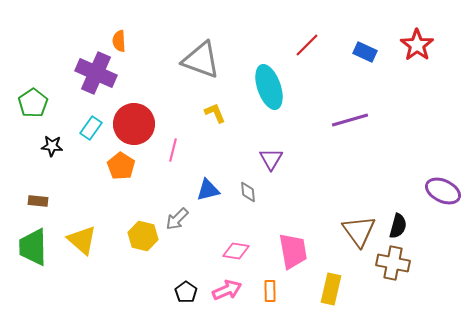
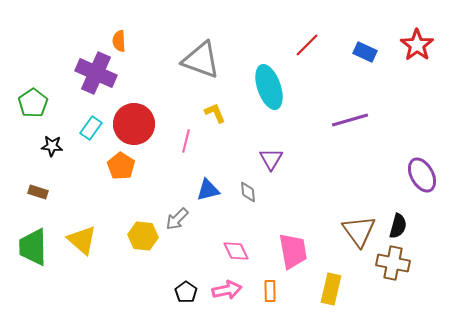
pink line: moved 13 px right, 9 px up
purple ellipse: moved 21 px left, 16 px up; rotated 36 degrees clockwise
brown rectangle: moved 9 px up; rotated 12 degrees clockwise
yellow hexagon: rotated 8 degrees counterclockwise
pink diamond: rotated 56 degrees clockwise
pink arrow: rotated 12 degrees clockwise
